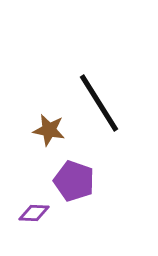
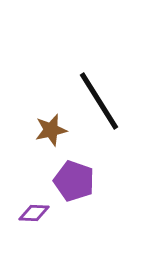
black line: moved 2 px up
brown star: moved 2 px right; rotated 24 degrees counterclockwise
